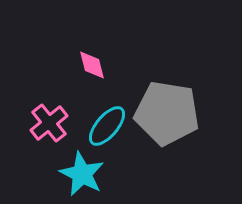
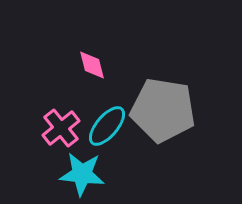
gray pentagon: moved 4 px left, 3 px up
pink cross: moved 12 px right, 5 px down
cyan star: rotated 21 degrees counterclockwise
